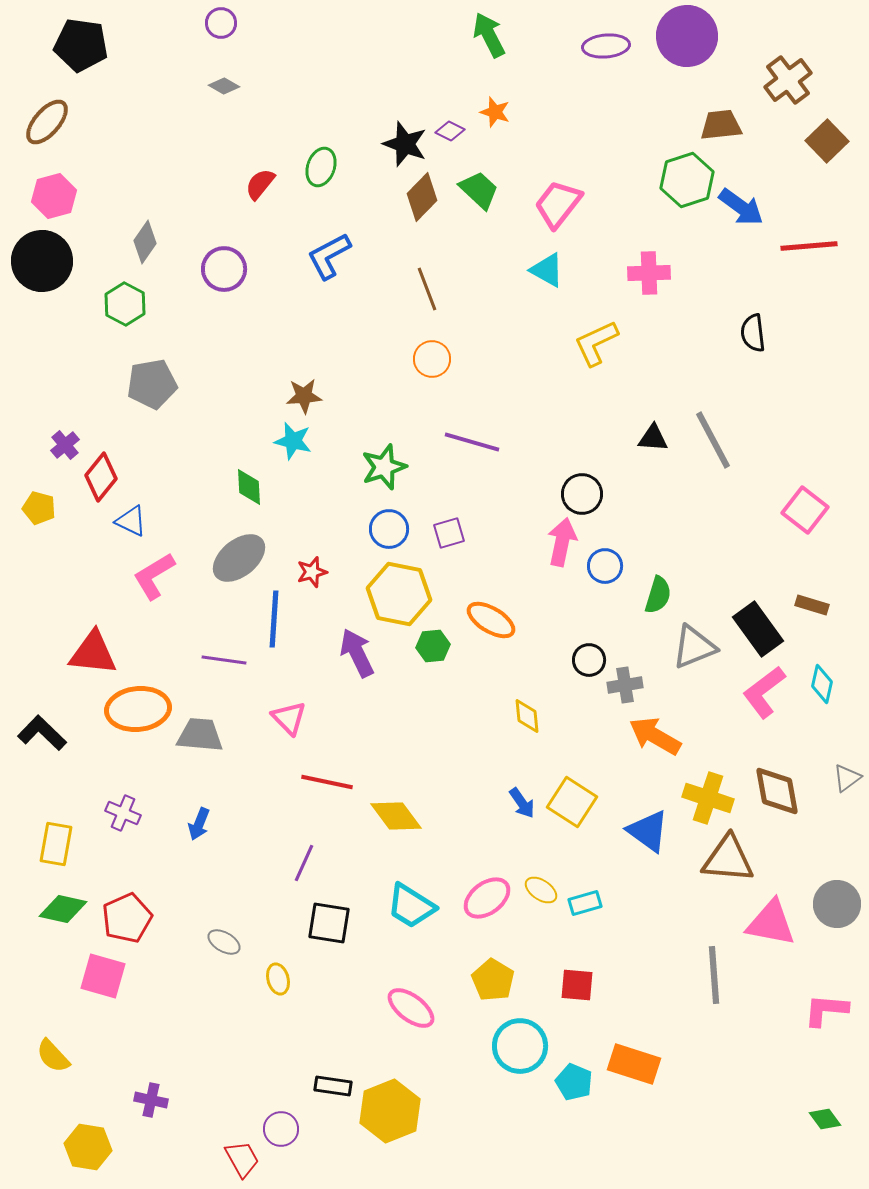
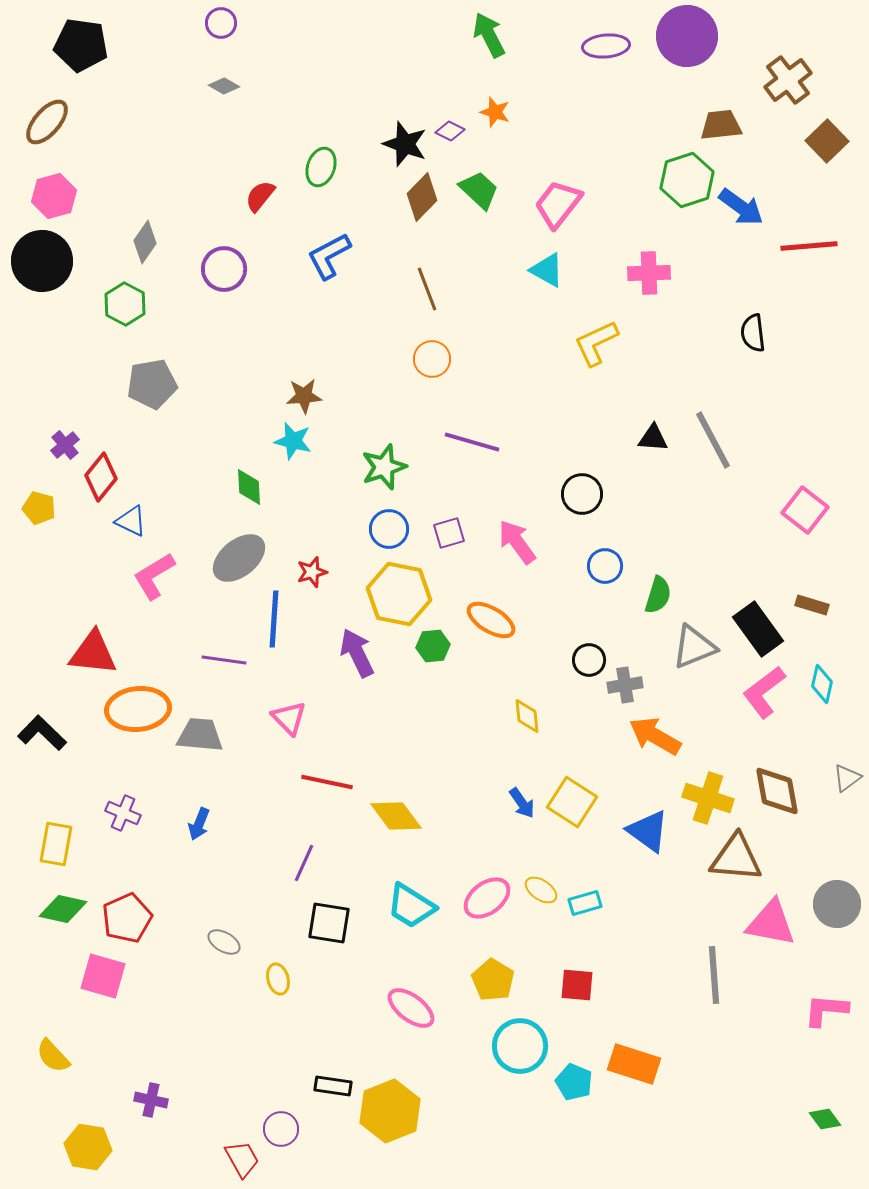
red semicircle at (260, 184): moved 12 px down
pink arrow at (562, 542): moved 45 px left; rotated 48 degrees counterclockwise
brown triangle at (728, 859): moved 8 px right, 1 px up
